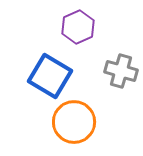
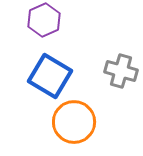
purple hexagon: moved 34 px left, 7 px up
